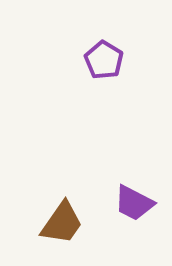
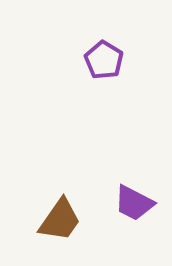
brown trapezoid: moved 2 px left, 3 px up
